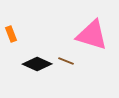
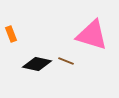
black diamond: rotated 12 degrees counterclockwise
